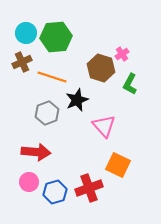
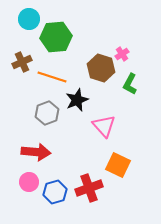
cyan circle: moved 3 px right, 14 px up
